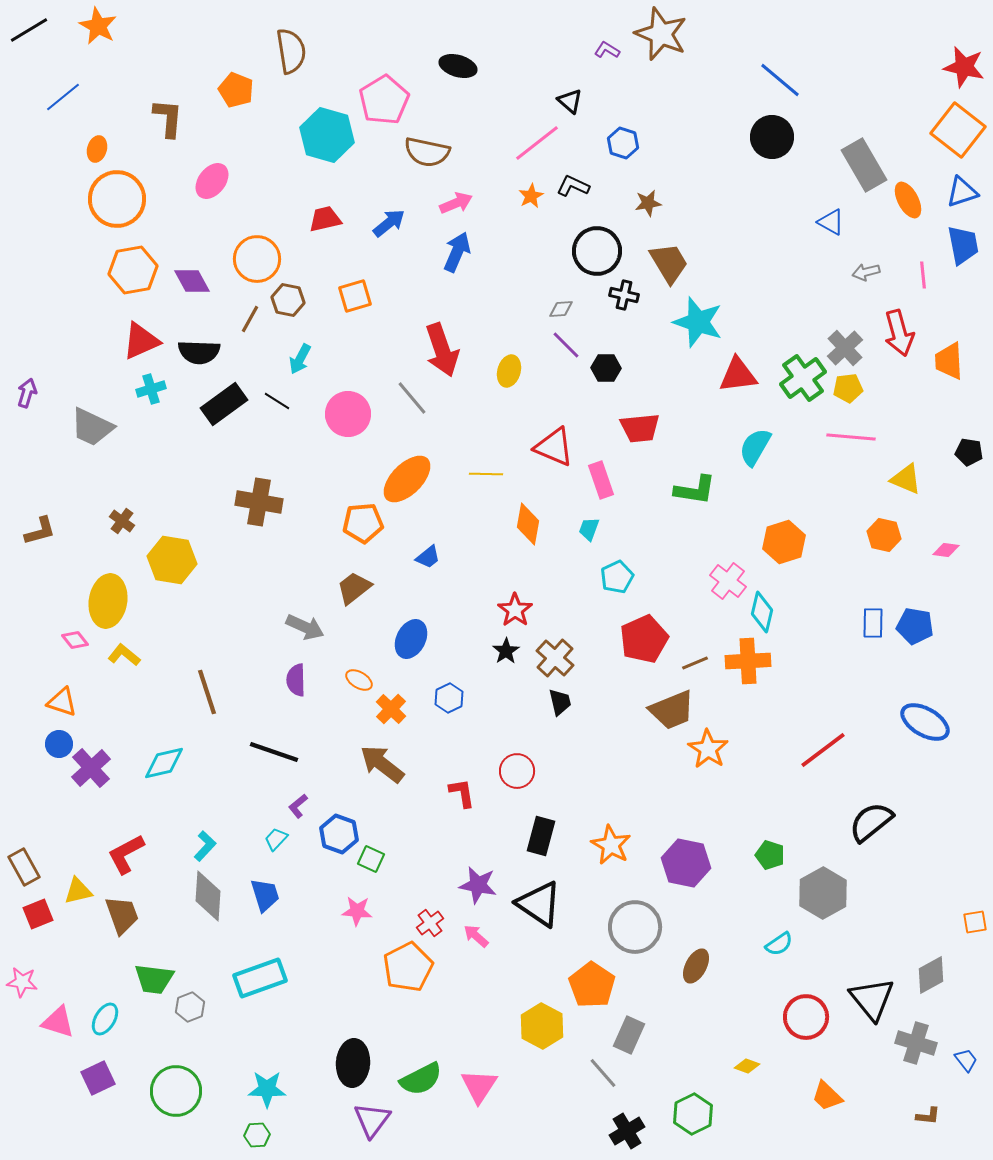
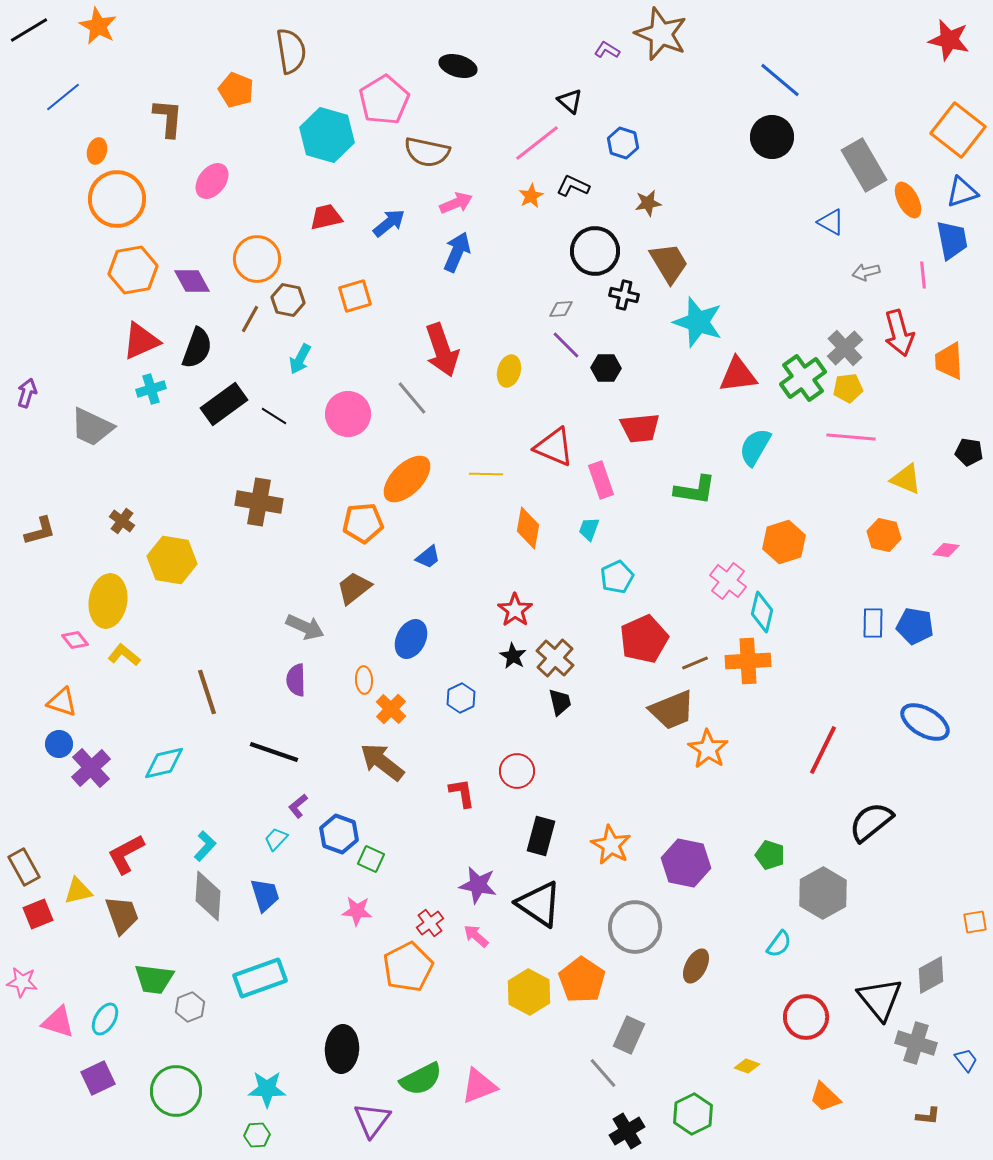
red star at (964, 67): moved 15 px left, 27 px up
orange ellipse at (97, 149): moved 2 px down
red trapezoid at (325, 219): moved 1 px right, 2 px up
blue trapezoid at (963, 245): moved 11 px left, 5 px up
black circle at (597, 251): moved 2 px left
black semicircle at (199, 352): moved 2 px left, 4 px up; rotated 72 degrees counterclockwise
black line at (277, 401): moved 3 px left, 15 px down
orange diamond at (528, 524): moved 4 px down
black star at (506, 651): moved 7 px right, 5 px down; rotated 8 degrees counterclockwise
orange ellipse at (359, 680): moved 5 px right; rotated 56 degrees clockwise
blue hexagon at (449, 698): moved 12 px right
red line at (823, 750): rotated 27 degrees counterclockwise
brown arrow at (382, 764): moved 2 px up
cyan semicircle at (779, 944): rotated 20 degrees counterclockwise
orange pentagon at (592, 985): moved 10 px left, 5 px up
black triangle at (872, 999): moved 8 px right
yellow hexagon at (542, 1026): moved 13 px left, 34 px up
black ellipse at (353, 1063): moved 11 px left, 14 px up
pink triangle at (479, 1086): rotated 36 degrees clockwise
orange trapezoid at (827, 1096): moved 2 px left, 1 px down
